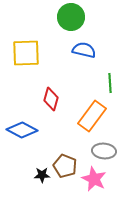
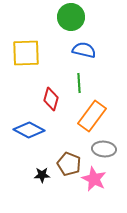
green line: moved 31 px left
blue diamond: moved 7 px right
gray ellipse: moved 2 px up
brown pentagon: moved 4 px right, 2 px up
